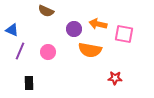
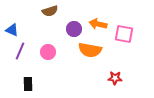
brown semicircle: moved 4 px right; rotated 42 degrees counterclockwise
black rectangle: moved 1 px left, 1 px down
